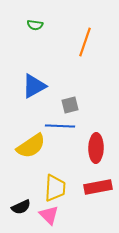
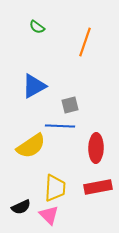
green semicircle: moved 2 px right, 2 px down; rotated 28 degrees clockwise
